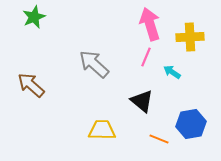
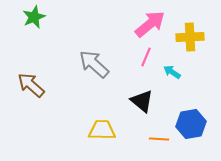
pink arrow: rotated 68 degrees clockwise
orange line: rotated 18 degrees counterclockwise
